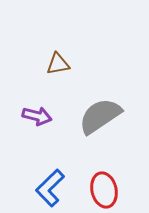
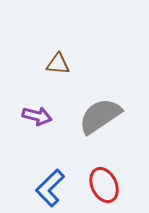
brown triangle: rotated 15 degrees clockwise
red ellipse: moved 5 px up; rotated 12 degrees counterclockwise
